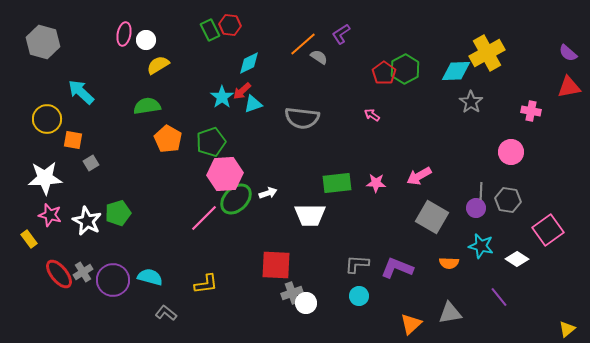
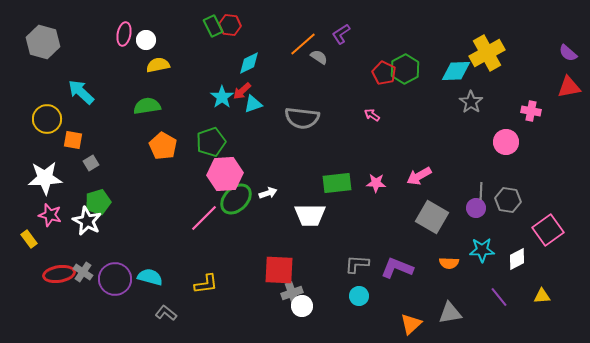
green rectangle at (210, 30): moved 3 px right, 4 px up
yellow semicircle at (158, 65): rotated 20 degrees clockwise
red pentagon at (384, 73): rotated 10 degrees counterclockwise
orange pentagon at (168, 139): moved 5 px left, 7 px down
pink circle at (511, 152): moved 5 px left, 10 px up
green pentagon at (118, 213): moved 20 px left, 11 px up
cyan star at (481, 246): moved 1 px right, 4 px down; rotated 15 degrees counterclockwise
white diamond at (517, 259): rotated 60 degrees counterclockwise
red square at (276, 265): moved 3 px right, 5 px down
gray cross at (83, 272): rotated 24 degrees counterclockwise
red ellipse at (59, 274): rotated 60 degrees counterclockwise
purple circle at (113, 280): moved 2 px right, 1 px up
white circle at (306, 303): moved 4 px left, 3 px down
yellow triangle at (567, 329): moved 25 px left, 33 px up; rotated 36 degrees clockwise
